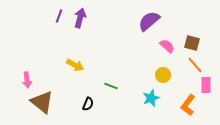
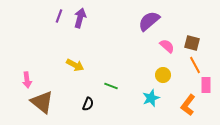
orange line: rotated 12 degrees clockwise
